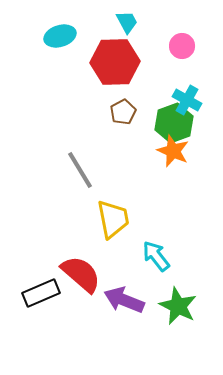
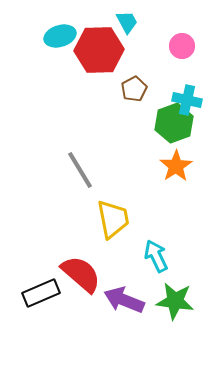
red hexagon: moved 16 px left, 12 px up
cyan cross: rotated 16 degrees counterclockwise
brown pentagon: moved 11 px right, 23 px up
orange star: moved 3 px right, 15 px down; rotated 16 degrees clockwise
cyan arrow: rotated 12 degrees clockwise
green star: moved 3 px left, 5 px up; rotated 18 degrees counterclockwise
